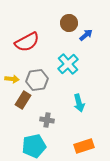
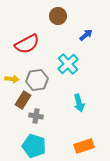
brown circle: moved 11 px left, 7 px up
red semicircle: moved 2 px down
gray cross: moved 11 px left, 4 px up
cyan pentagon: rotated 30 degrees clockwise
